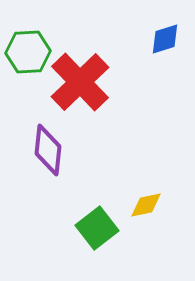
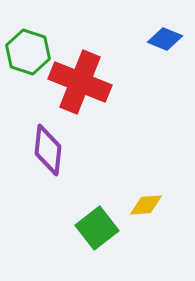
blue diamond: rotated 40 degrees clockwise
green hexagon: rotated 21 degrees clockwise
red cross: rotated 24 degrees counterclockwise
yellow diamond: rotated 8 degrees clockwise
